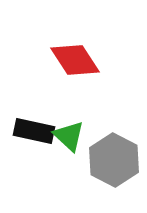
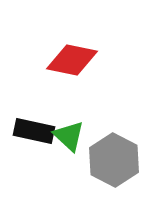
red diamond: moved 3 px left; rotated 45 degrees counterclockwise
